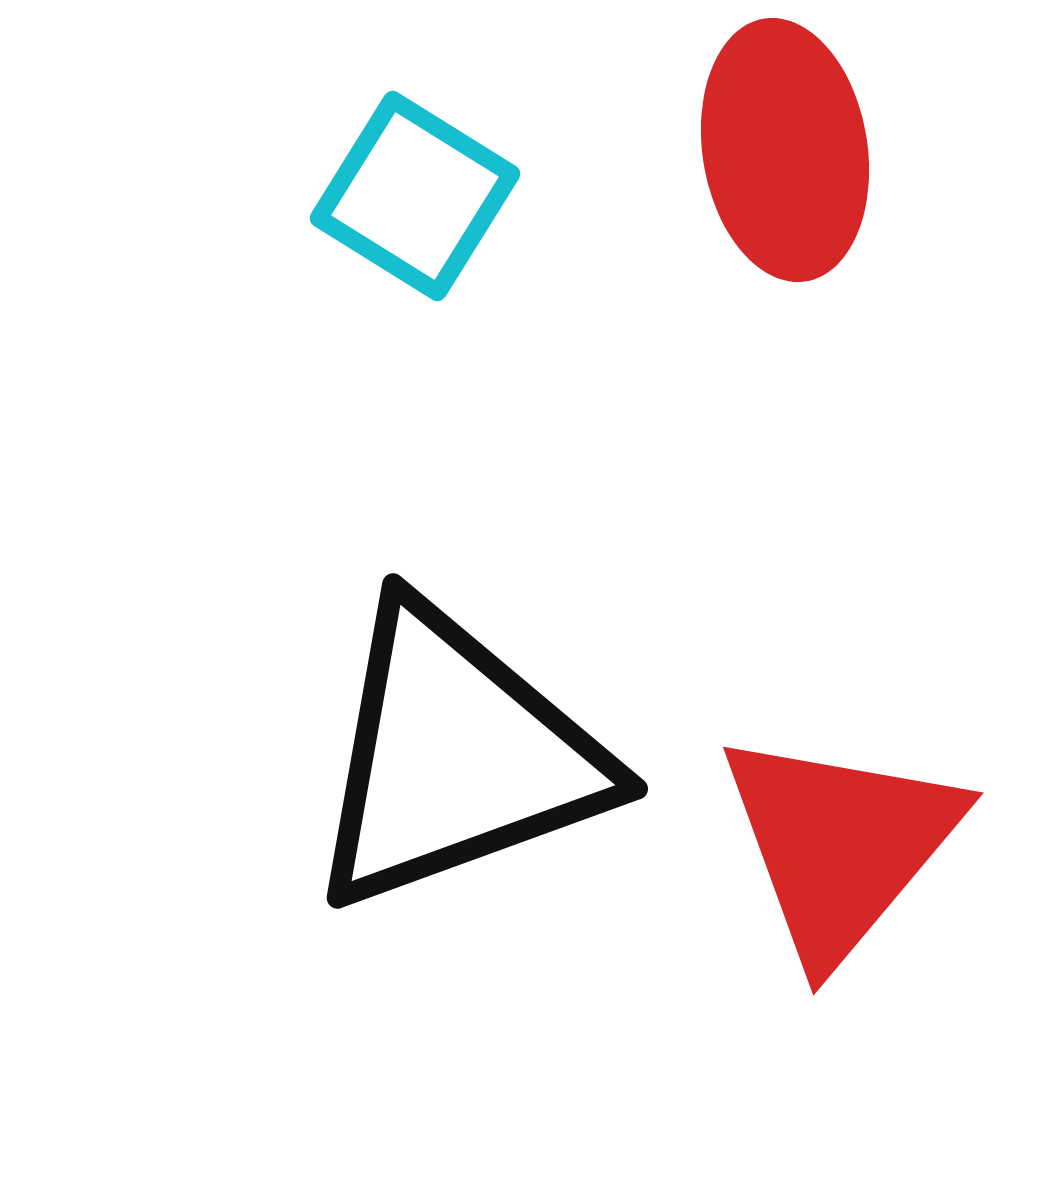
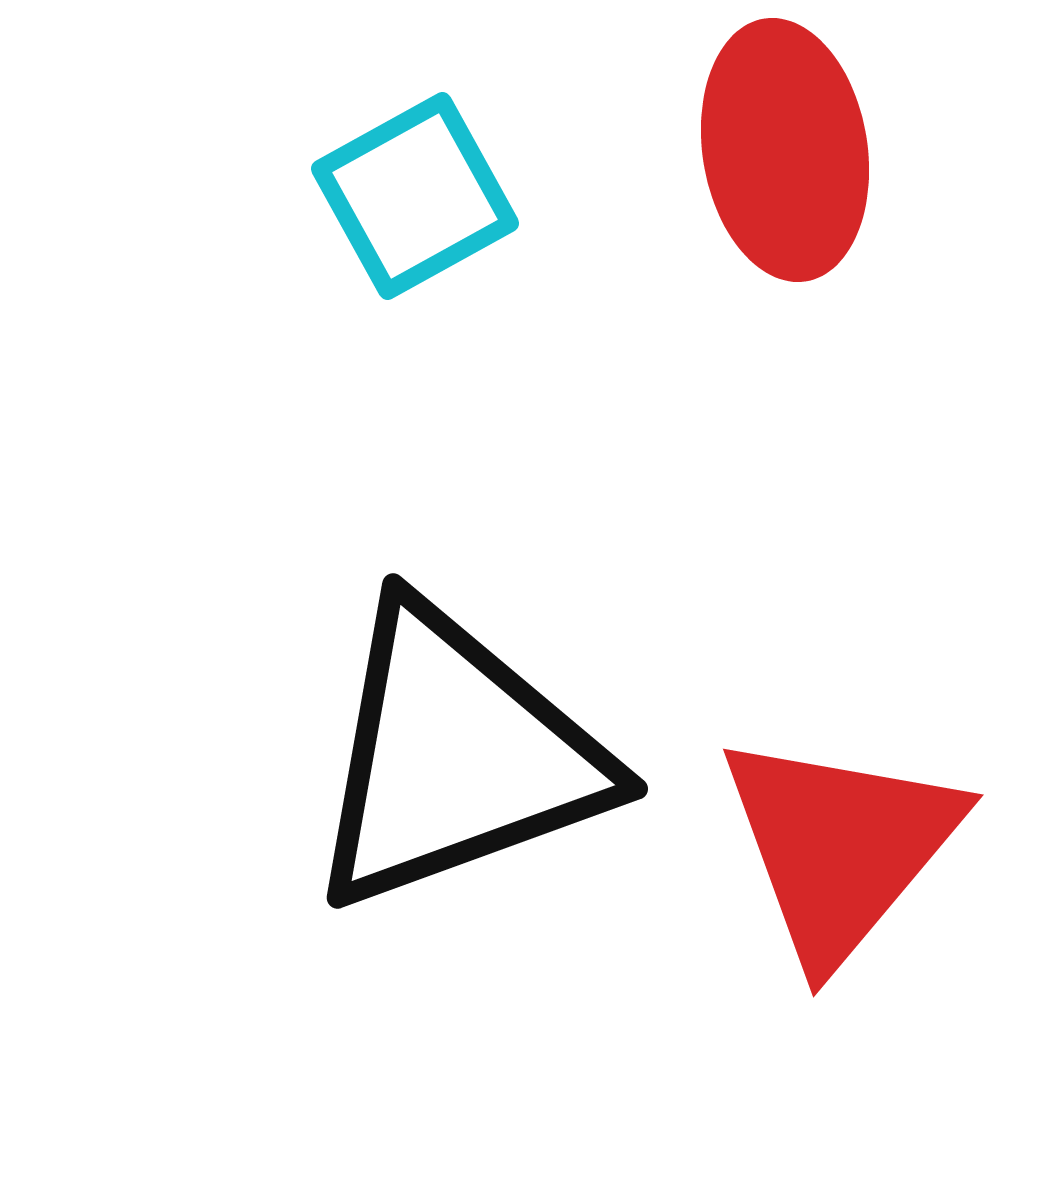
cyan square: rotated 29 degrees clockwise
red triangle: moved 2 px down
